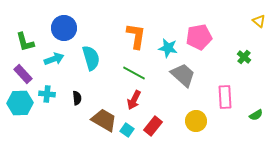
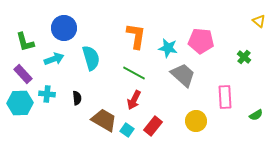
pink pentagon: moved 2 px right, 4 px down; rotated 15 degrees clockwise
